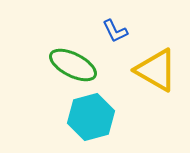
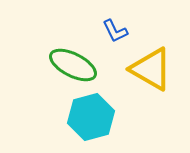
yellow triangle: moved 5 px left, 1 px up
